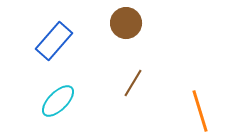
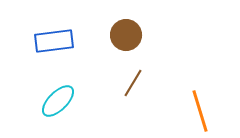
brown circle: moved 12 px down
blue rectangle: rotated 42 degrees clockwise
